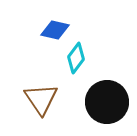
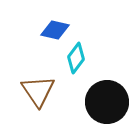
brown triangle: moved 3 px left, 8 px up
